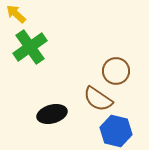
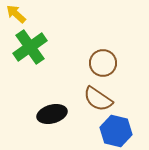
brown circle: moved 13 px left, 8 px up
